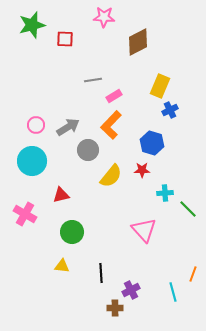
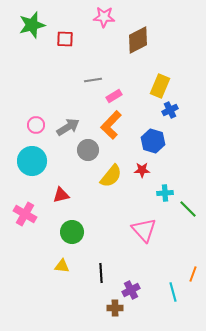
brown diamond: moved 2 px up
blue hexagon: moved 1 px right, 2 px up
